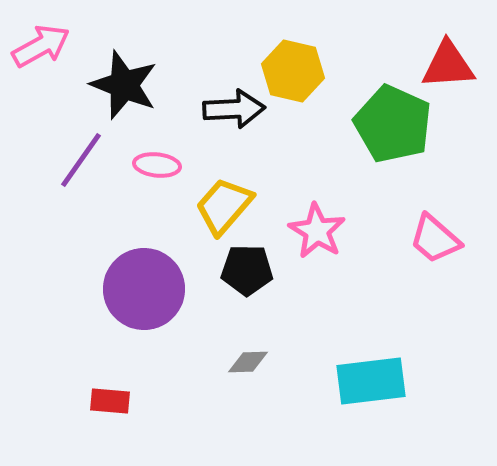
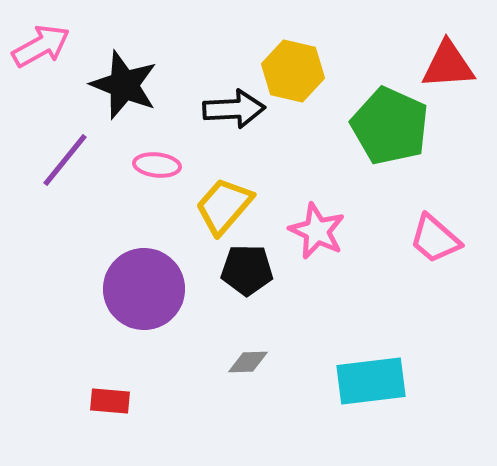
green pentagon: moved 3 px left, 2 px down
purple line: moved 16 px left; rotated 4 degrees clockwise
pink star: rotated 6 degrees counterclockwise
